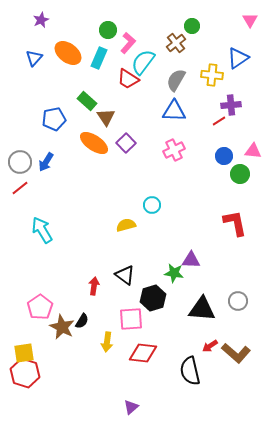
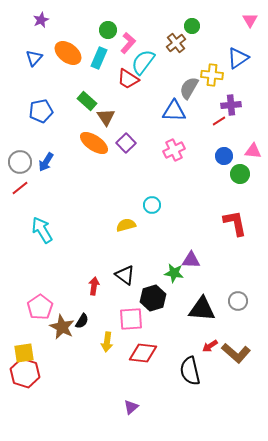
gray semicircle at (176, 80): moved 13 px right, 8 px down
blue pentagon at (54, 119): moved 13 px left, 8 px up
